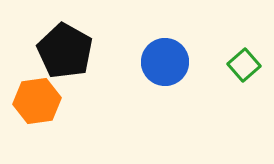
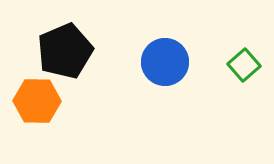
black pentagon: rotated 20 degrees clockwise
orange hexagon: rotated 9 degrees clockwise
